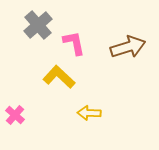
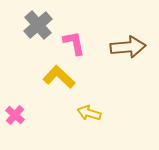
brown arrow: rotated 12 degrees clockwise
yellow arrow: rotated 15 degrees clockwise
